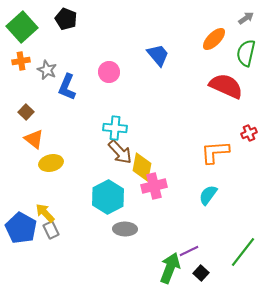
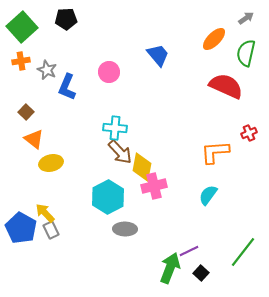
black pentagon: rotated 25 degrees counterclockwise
